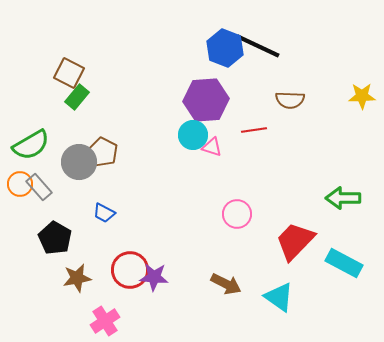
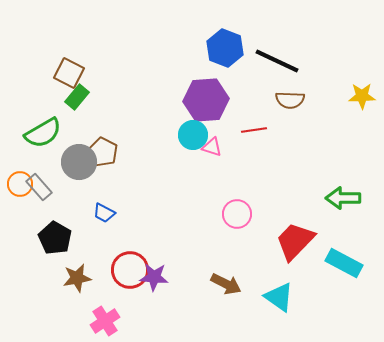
black line: moved 19 px right, 15 px down
green semicircle: moved 12 px right, 12 px up
